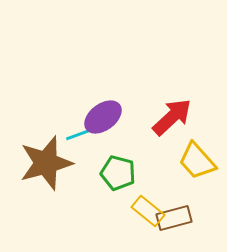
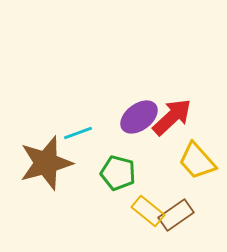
purple ellipse: moved 36 px right
cyan line: moved 2 px left, 1 px up
brown rectangle: moved 2 px right, 3 px up; rotated 20 degrees counterclockwise
